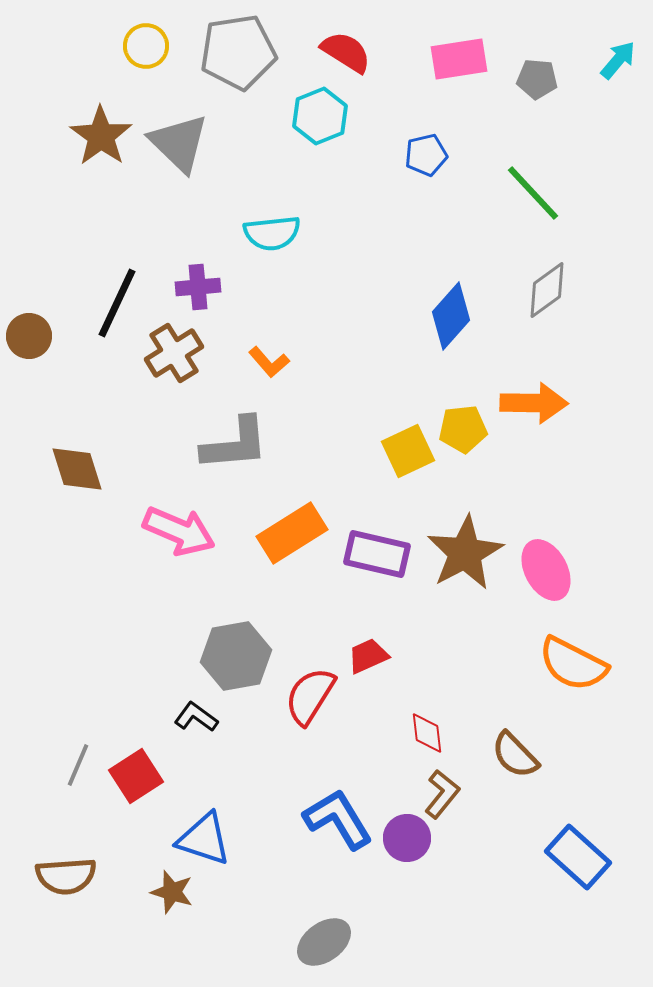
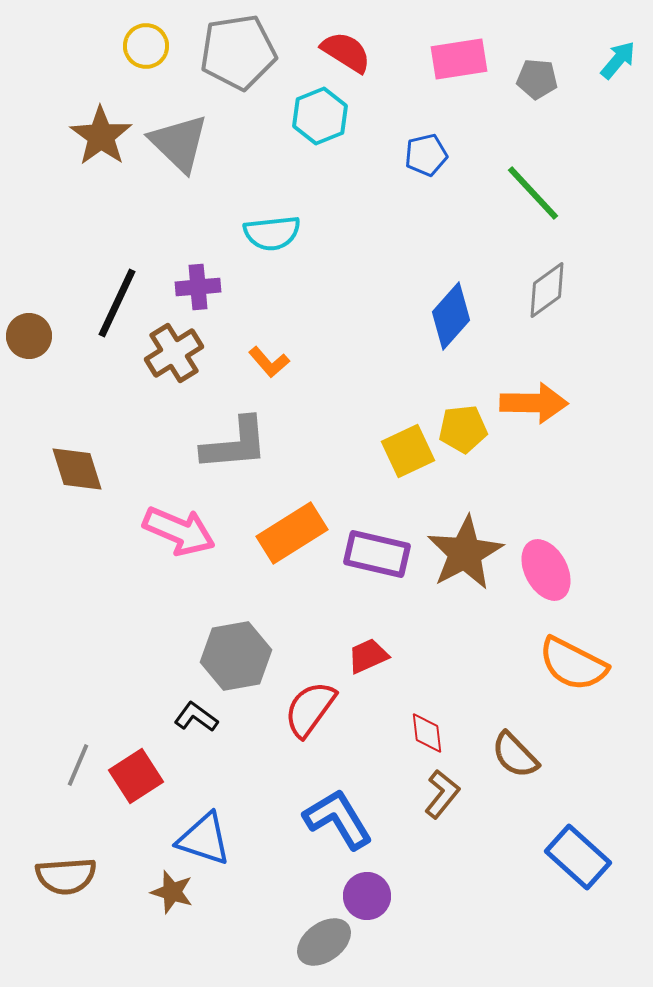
red semicircle at (310, 696): moved 13 px down; rotated 4 degrees clockwise
purple circle at (407, 838): moved 40 px left, 58 px down
